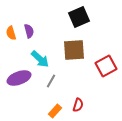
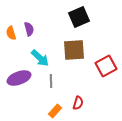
purple semicircle: moved 2 px up
cyan arrow: moved 1 px up
gray line: rotated 32 degrees counterclockwise
red semicircle: moved 2 px up
